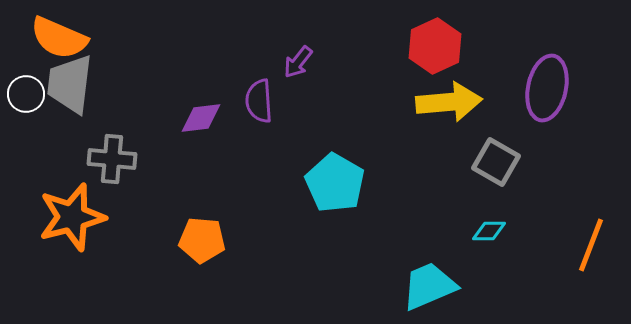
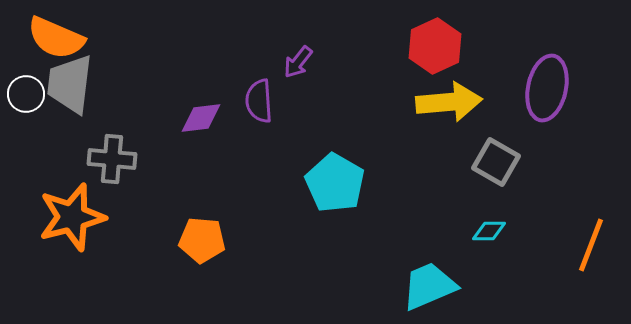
orange semicircle: moved 3 px left
